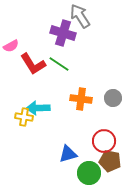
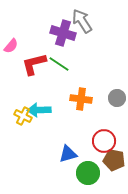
gray arrow: moved 2 px right, 5 px down
pink semicircle: rotated 21 degrees counterclockwise
red L-shape: moved 1 px right; rotated 108 degrees clockwise
gray circle: moved 4 px right
cyan arrow: moved 1 px right, 2 px down
yellow cross: moved 1 px left, 1 px up; rotated 18 degrees clockwise
brown pentagon: moved 4 px right, 1 px up
green circle: moved 1 px left
